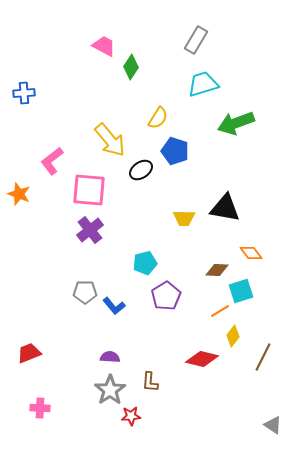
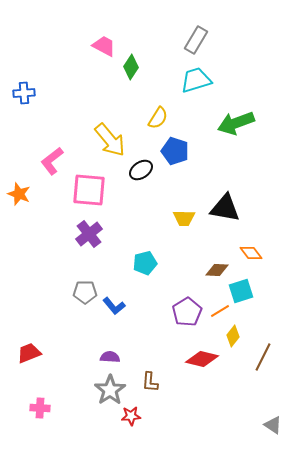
cyan trapezoid: moved 7 px left, 4 px up
purple cross: moved 1 px left, 4 px down
purple pentagon: moved 21 px right, 16 px down
